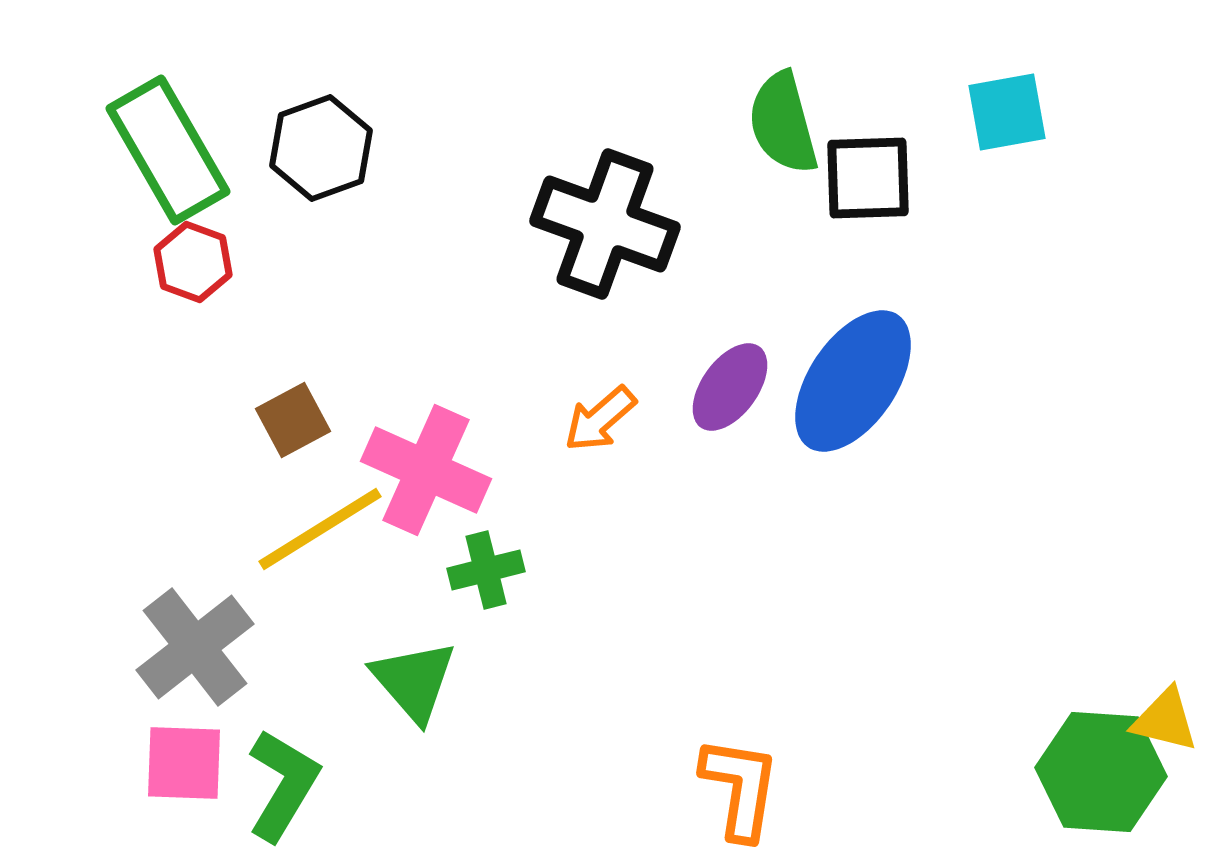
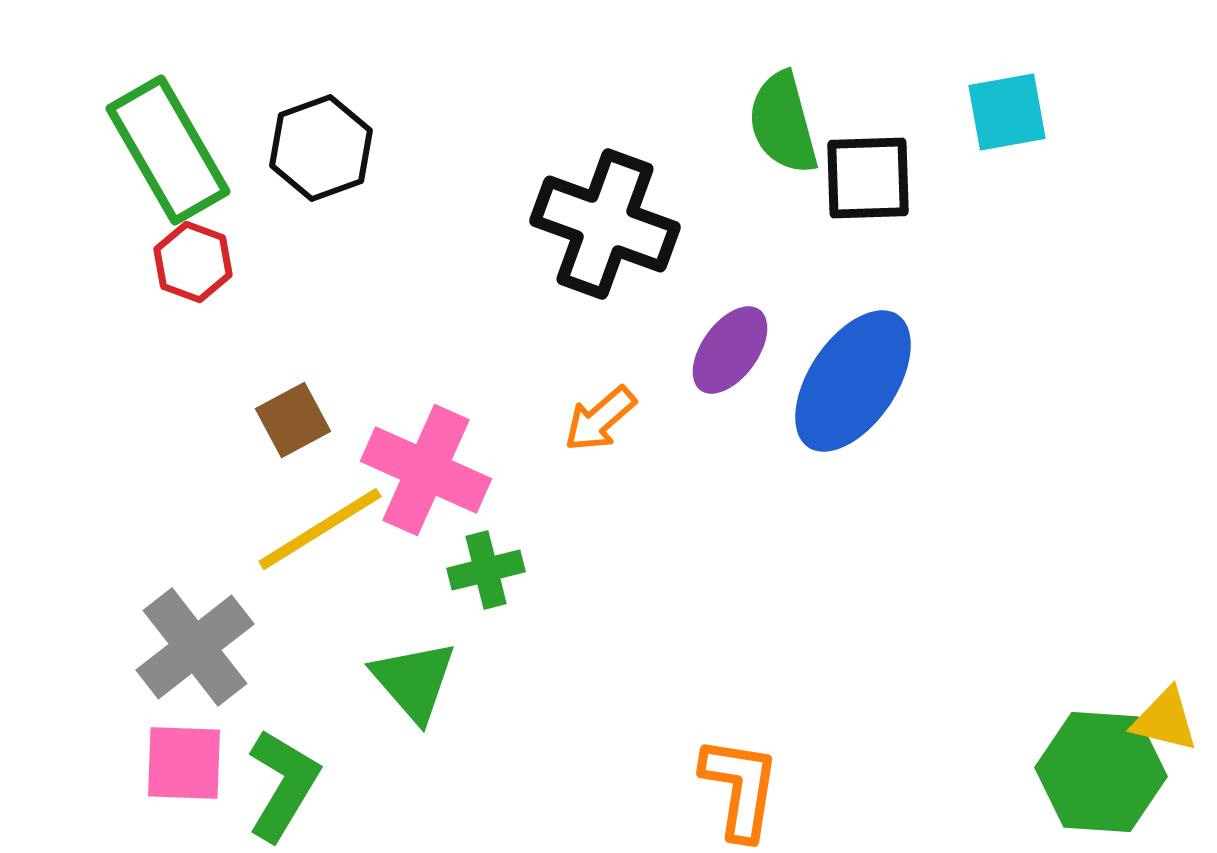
purple ellipse: moved 37 px up
